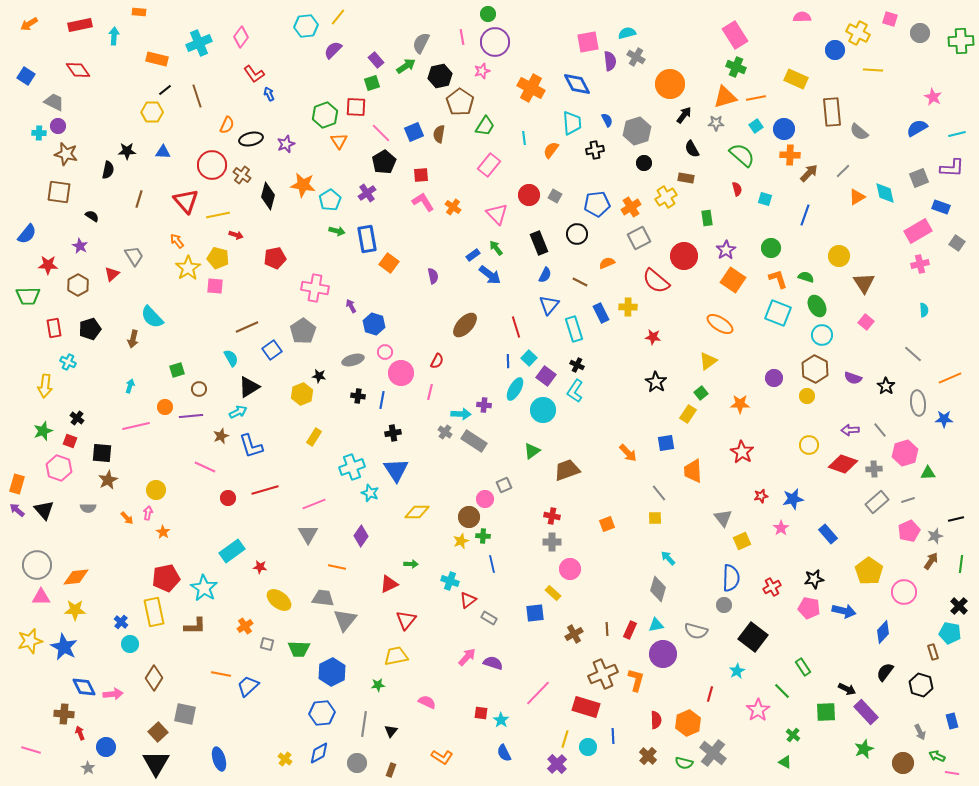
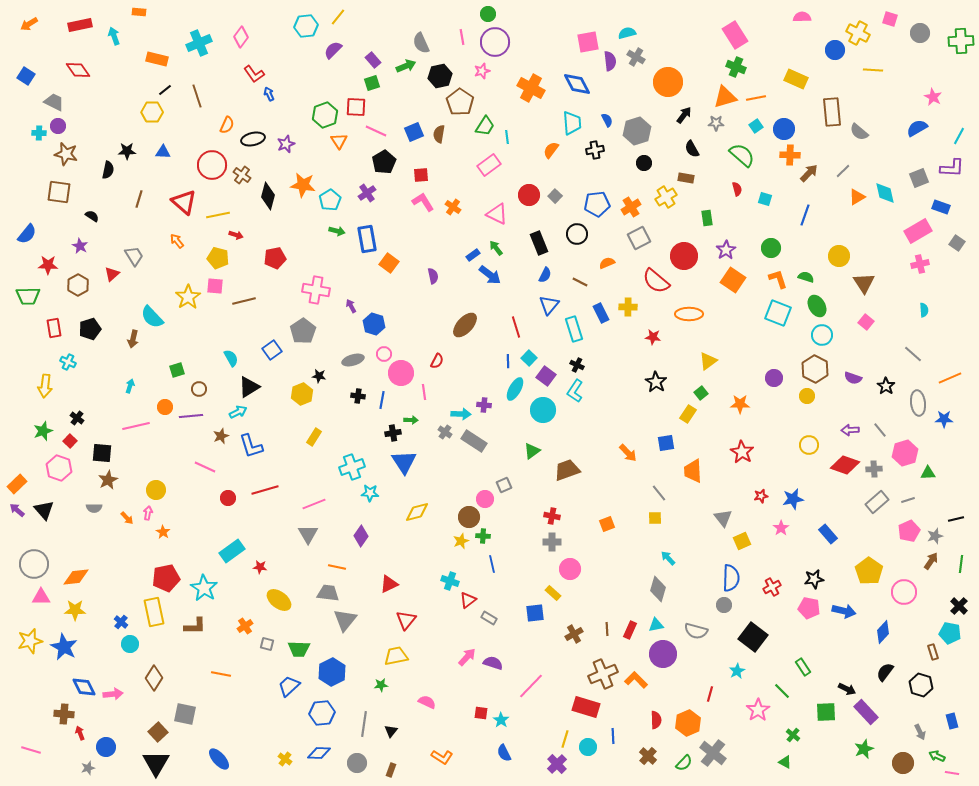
cyan arrow at (114, 36): rotated 24 degrees counterclockwise
gray semicircle at (421, 43): rotated 50 degrees counterclockwise
purple rectangle at (376, 60): moved 3 px left
green arrow at (406, 66): rotated 12 degrees clockwise
orange circle at (670, 84): moved 2 px left, 2 px up
pink line at (381, 133): moved 5 px left, 2 px up; rotated 20 degrees counterclockwise
cyan line at (957, 134): moved 2 px right, 2 px down; rotated 48 degrees counterclockwise
cyan line at (524, 138): moved 17 px left, 1 px up
black ellipse at (251, 139): moved 2 px right
pink rectangle at (489, 165): rotated 15 degrees clockwise
gray square at (555, 196): rotated 16 degrees clockwise
red triangle at (186, 201): moved 2 px left, 1 px down; rotated 8 degrees counterclockwise
pink triangle at (497, 214): rotated 20 degrees counterclockwise
yellow star at (188, 268): moved 29 px down
pink cross at (315, 288): moved 1 px right, 2 px down
orange ellipse at (720, 324): moved 31 px left, 10 px up; rotated 32 degrees counterclockwise
brown line at (247, 327): moved 3 px left, 26 px up; rotated 10 degrees clockwise
pink circle at (385, 352): moved 1 px left, 2 px down
pink line at (430, 392): moved 6 px left; rotated 21 degrees counterclockwise
red square at (70, 441): rotated 24 degrees clockwise
red diamond at (843, 464): moved 2 px right, 1 px down
blue triangle at (396, 470): moved 8 px right, 8 px up
orange rectangle at (17, 484): rotated 30 degrees clockwise
cyan star at (370, 493): rotated 18 degrees counterclockwise
gray semicircle at (88, 508): moved 6 px right
yellow diamond at (417, 512): rotated 15 degrees counterclockwise
green arrow at (411, 564): moved 144 px up
gray circle at (37, 565): moved 3 px left, 1 px up
gray trapezoid at (323, 598): moved 5 px right, 5 px up
orange L-shape at (636, 680): rotated 60 degrees counterclockwise
green star at (378, 685): moved 3 px right
blue trapezoid at (248, 686): moved 41 px right
pink line at (538, 693): moved 7 px left, 7 px up
blue diamond at (319, 753): rotated 30 degrees clockwise
blue ellipse at (219, 759): rotated 25 degrees counterclockwise
green semicircle at (684, 763): rotated 60 degrees counterclockwise
gray star at (88, 768): rotated 24 degrees clockwise
